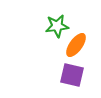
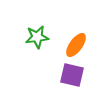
green star: moved 20 px left, 11 px down
